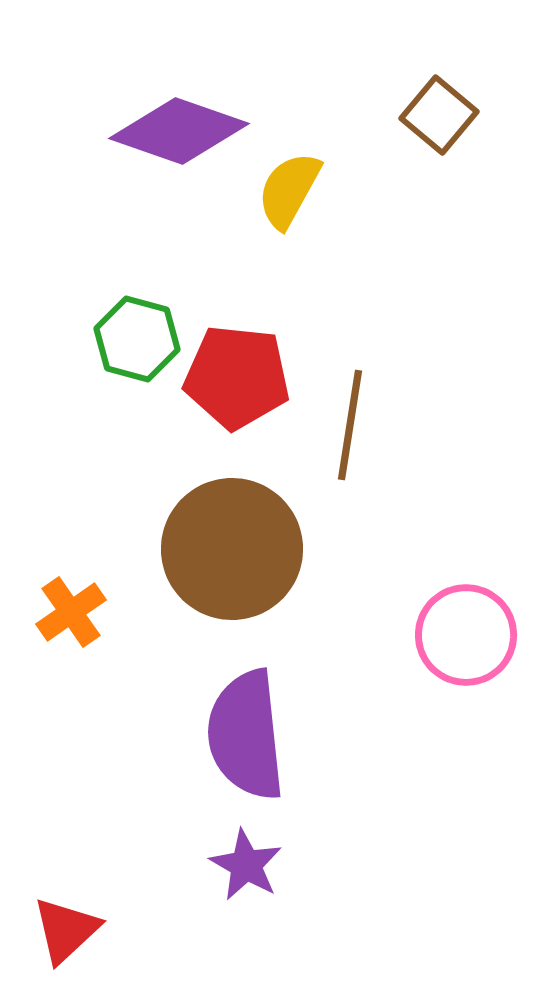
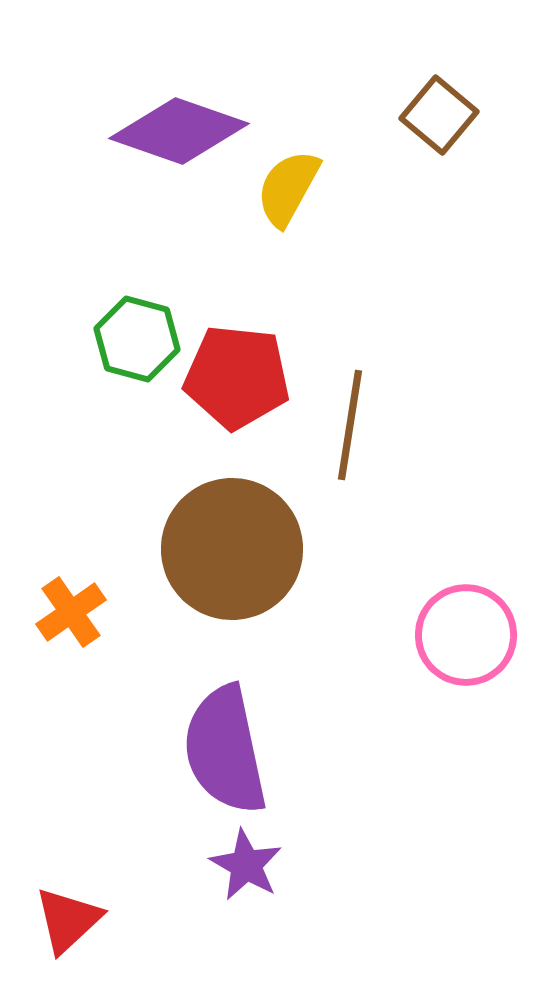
yellow semicircle: moved 1 px left, 2 px up
purple semicircle: moved 21 px left, 15 px down; rotated 6 degrees counterclockwise
red triangle: moved 2 px right, 10 px up
